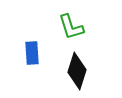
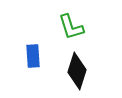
blue rectangle: moved 1 px right, 3 px down
